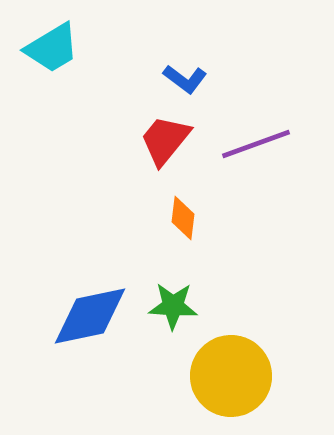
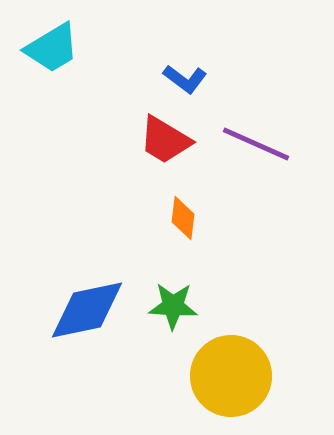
red trapezoid: rotated 98 degrees counterclockwise
purple line: rotated 44 degrees clockwise
blue diamond: moved 3 px left, 6 px up
